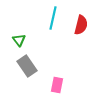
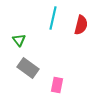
gray rectangle: moved 1 px right, 2 px down; rotated 20 degrees counterclockwise
